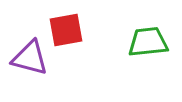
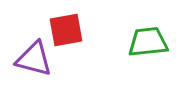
purple triangle: moved 4 px right, 1 px down
